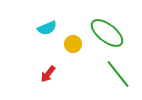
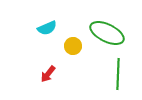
green ellipse: rotated 12 degrees counterclockwise
yellow circle: moved 2 px down
green line: rotated 40 degrees clockwise
